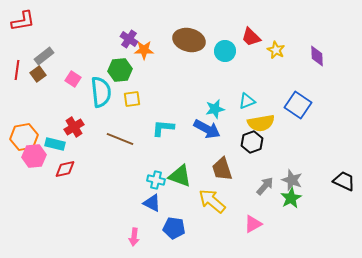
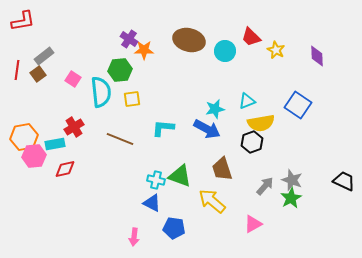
cyan rectangle: rotated 24 degrees counterclockwise
